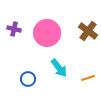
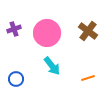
purple cross: rotated 32 degrees counterclockwise
cyan arrow: moved 7 px left, 2 px up
blue circle: moved 12 px left
